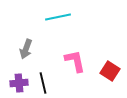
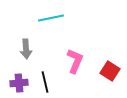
cyan line: moved 7 px left, 1 px down
gray arrow: rotated 24 degrees counterclockwise
pink L-shape: rotated 35 degrees clockwise
black line: moved 2 px right, 1 px up
